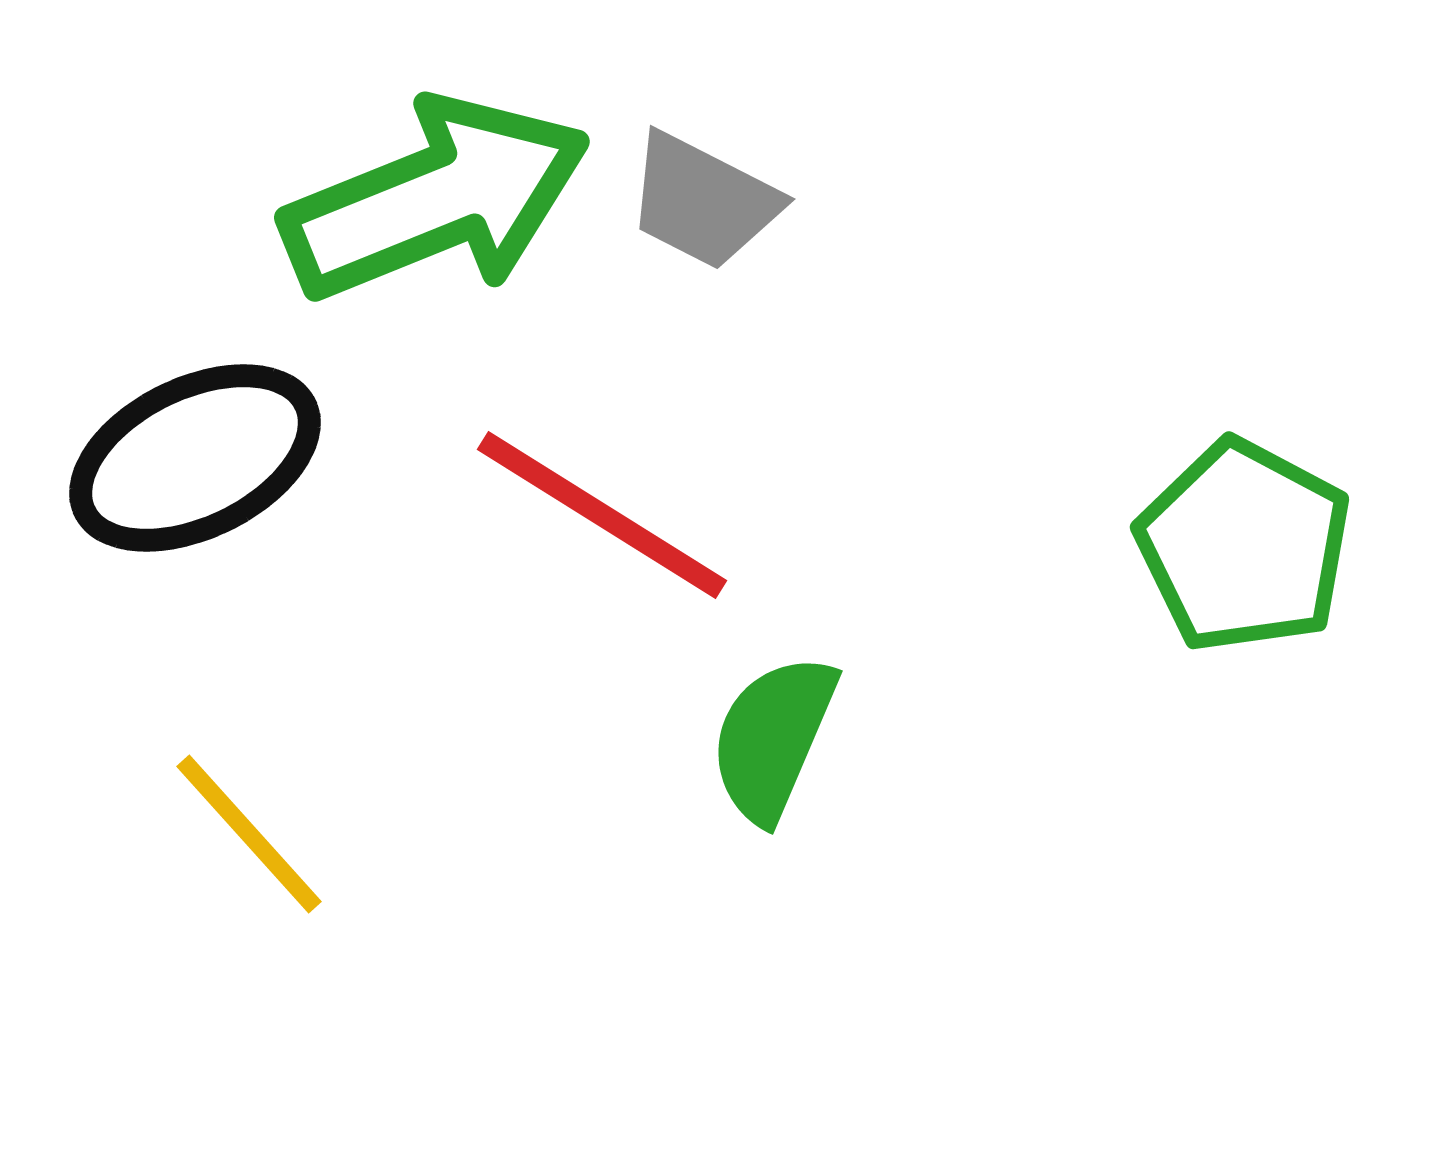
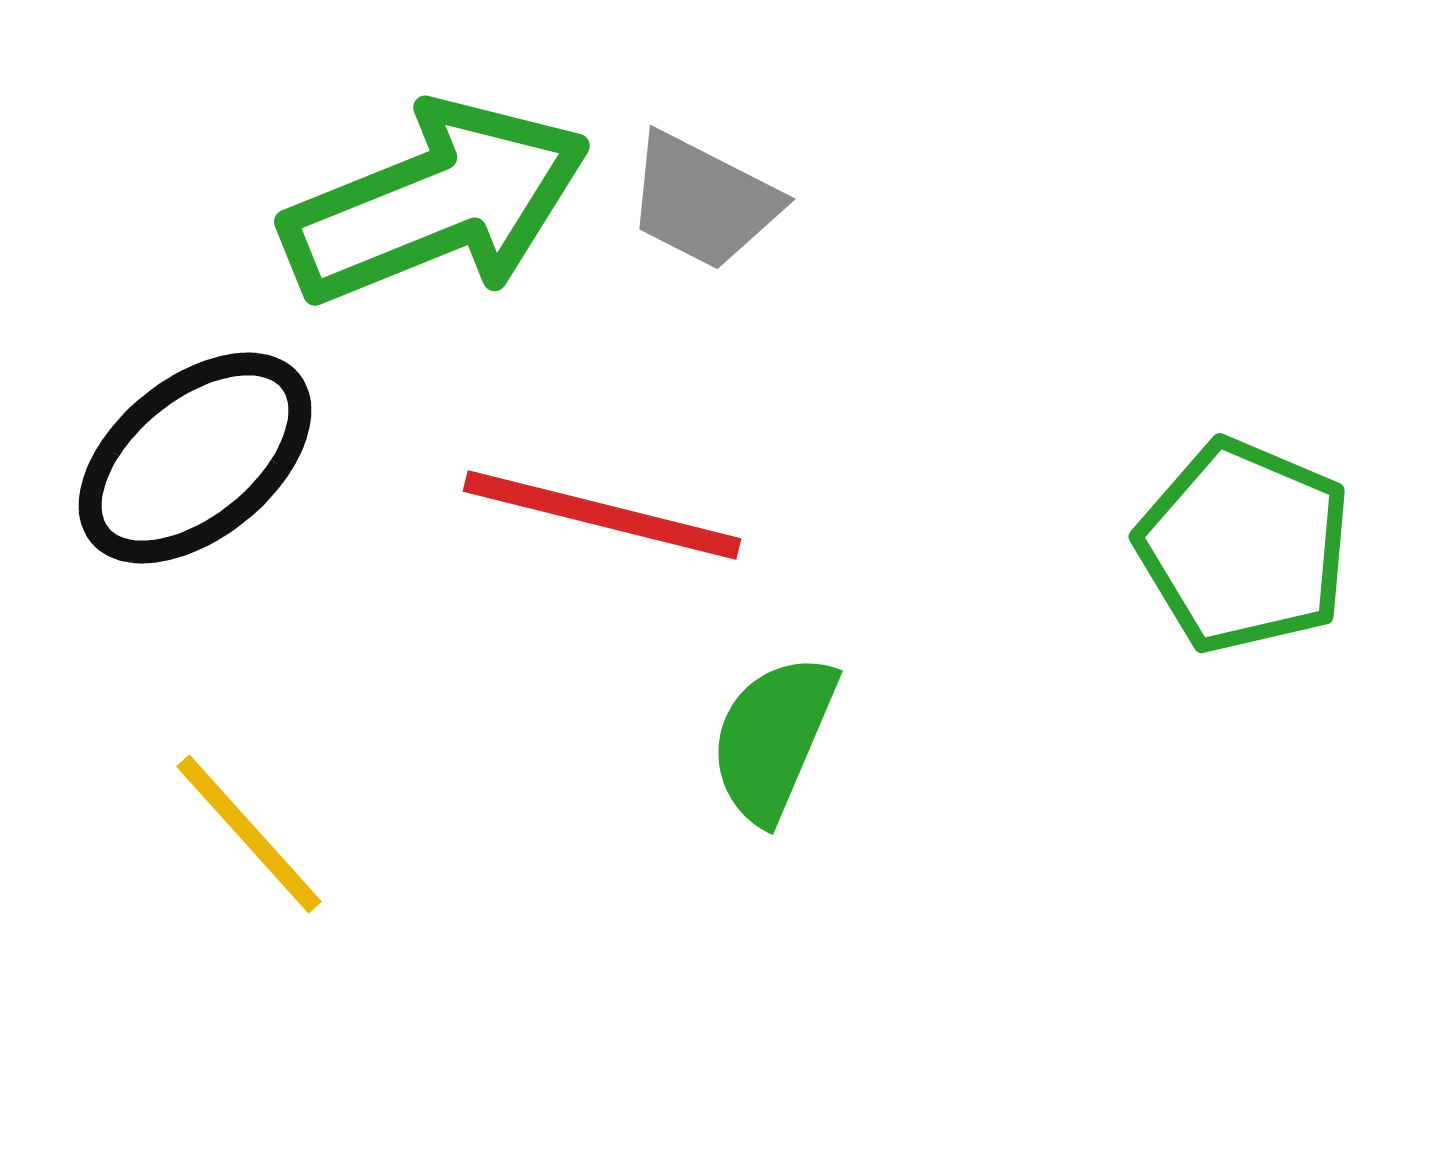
green arrow: moved 4 px down
black ellipse: rotated 13 degrees counterclockwise
red line: rotated 18 degrees counterclockwise
green pentagon: rotated 5 degrees counterclockwise
